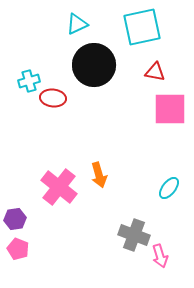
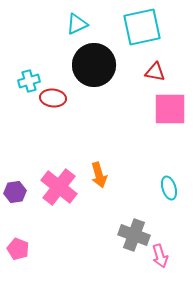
cyan ellipse: rotated 55 degrees counterclockwise
purple hexagon: moved 27 px up
